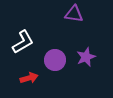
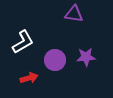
purple star: rotated 18 degrees clockwise
